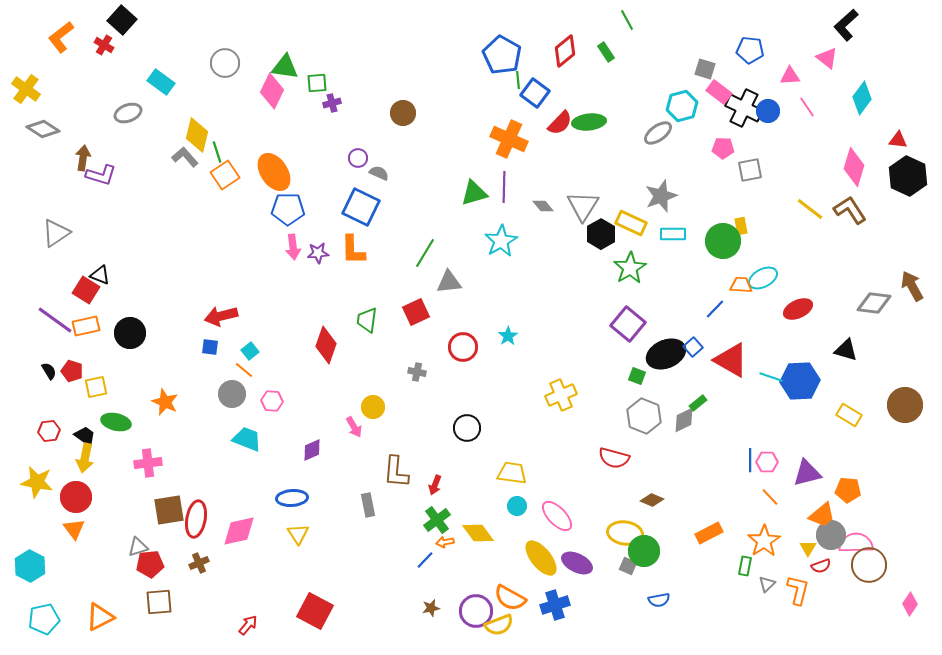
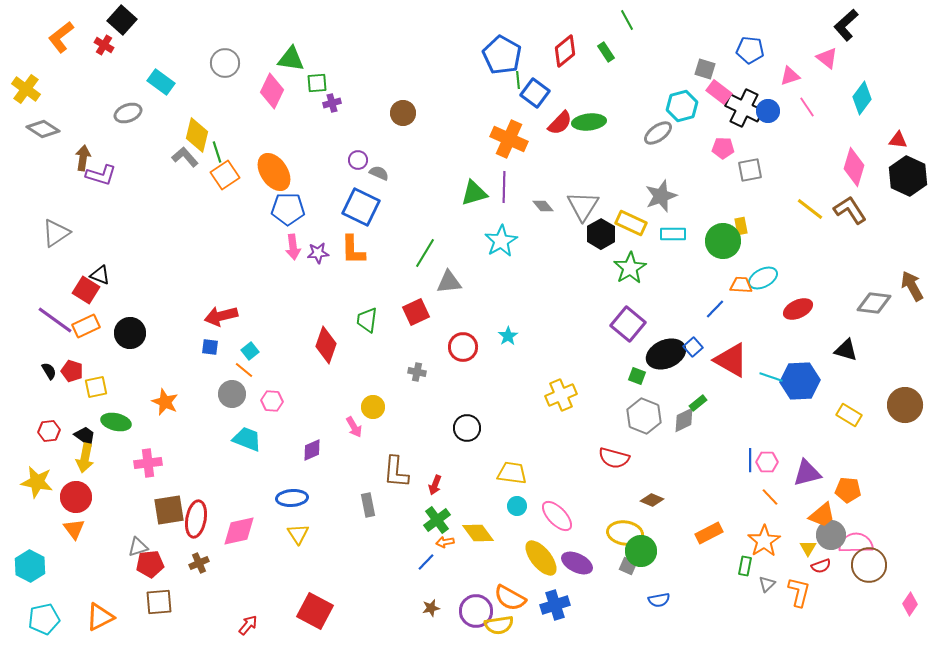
green triangle at (285, 67): moved 6 px right, 8 px up
pink triangle at (790, 76): rotated 15 degrees counterclockwise
purple circle at (358, 158): moved 2 px down
orange rectangle at (86, 326): rotated 12 degrees counterclockwise
green circle at (644, 551): moved 3 px left
blue line at (425, 560): moved 1 px right, 2 px down
orange L-shape at (798, 590): moved 1 px right, 2 px down
yellow semicircle at (499, 625): rotated 12 degrees clockwise
